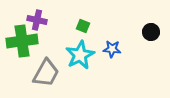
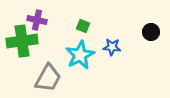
blue star: moved 2 px up
gray trapezoid: moved 2 px right, 5 px down
